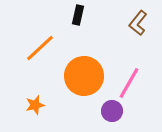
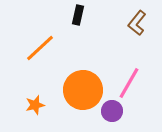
brown L-shape: moved 1 px left
orange circle: moved 1 px left, 14 px down
